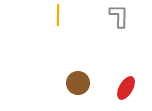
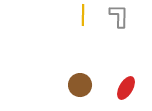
yellow line: moved 25 px right
brown circle: moved 2 px right, 2 px down
